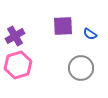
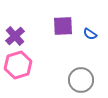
purple cross: rotated 12 degrees counterclockwise
gray circle: moved 12 px down
